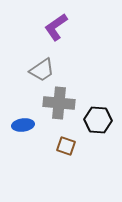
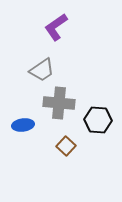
brown square: rotated 24 degrees clockwise
